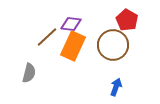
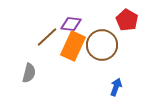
brown circle: moved 11 px left
